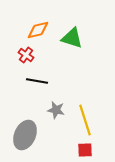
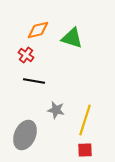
black line: moved 3 px left
yellow line: rotated 36 degrees clockwise
